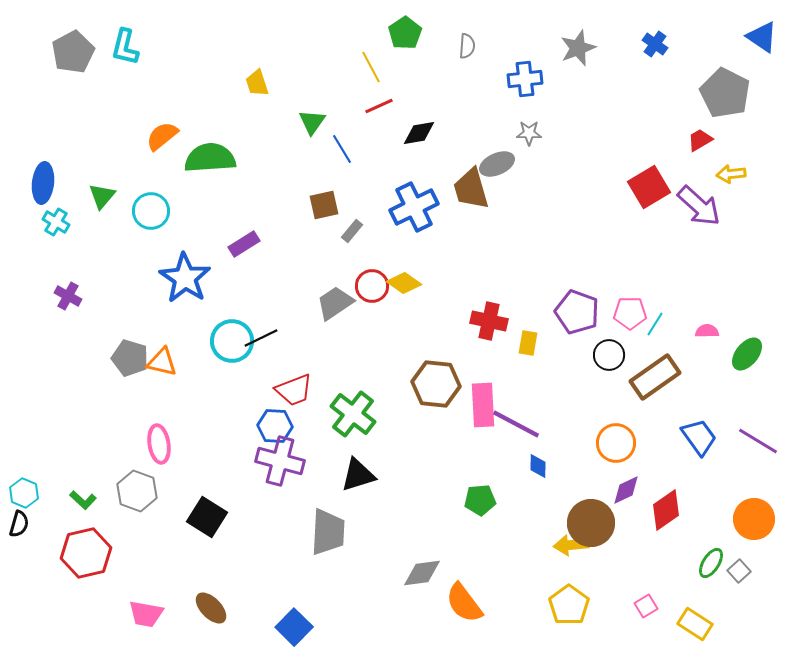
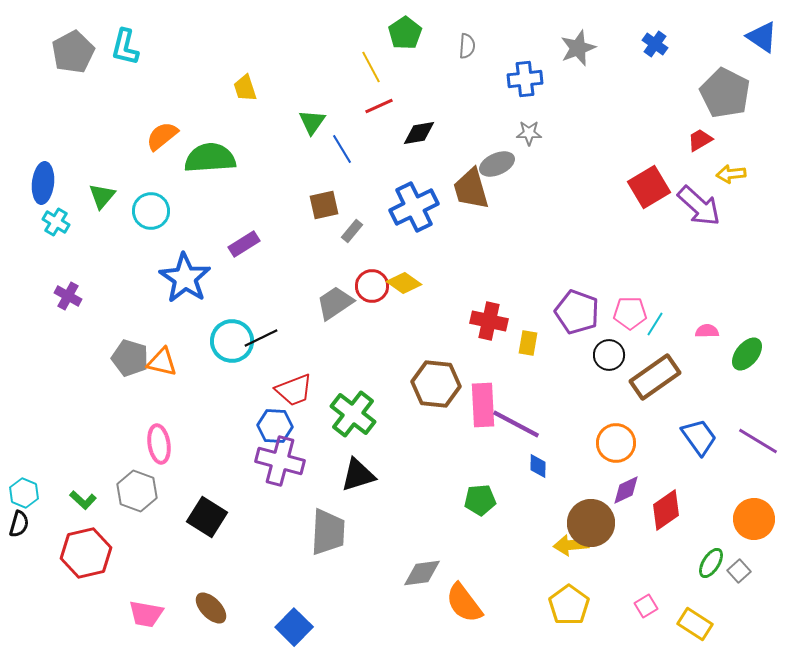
yellow trapezoid at (257, 83): moved 12 px left, 5 px down
